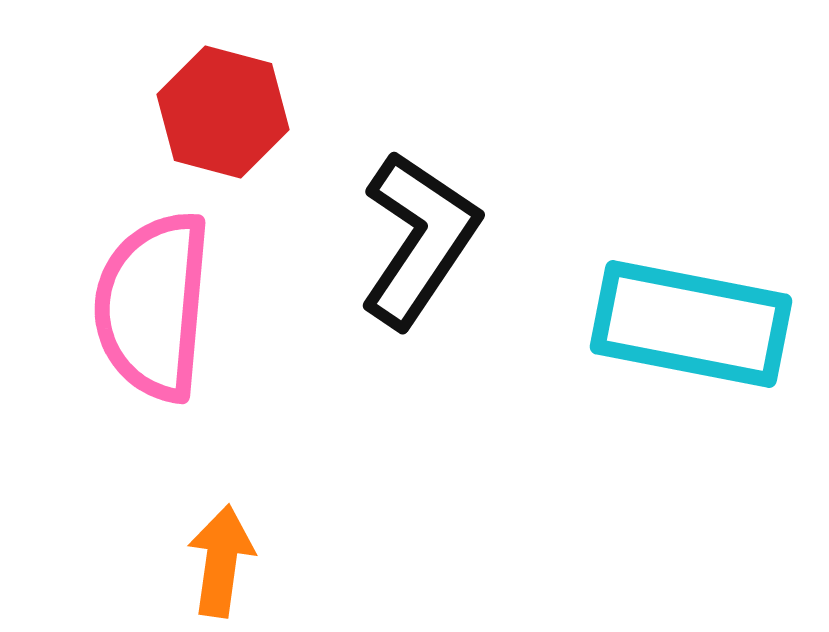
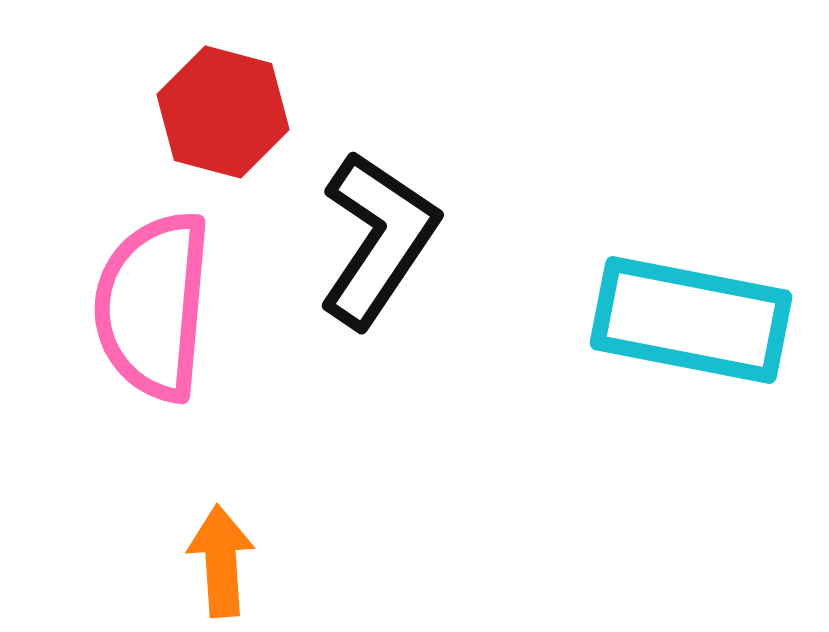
black L-shape: moved 41 px left
cyan rectangle: moved 4 px up
orange arrow: rotated 12 degrees counterclockwise
